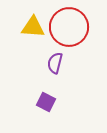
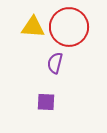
purple square: rotated 24 degrees counterclockwise
